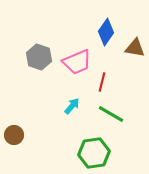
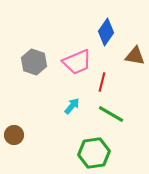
brown triangle: moved 8 px down
gray hexagon: moved 5 px left, 5 px down
